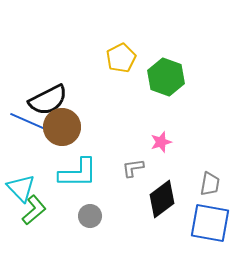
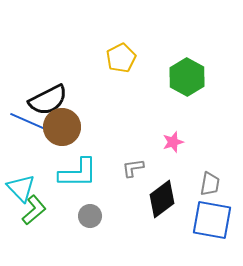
green hexagon: moved 21 px right; rotated 9 degrees clockwise
pink star: moved 12 px right
blue square: moved 2 px right, 3 px up
